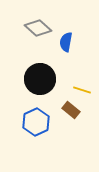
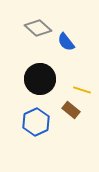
blue semicircle: rotated 48 degrees counterclockwise
